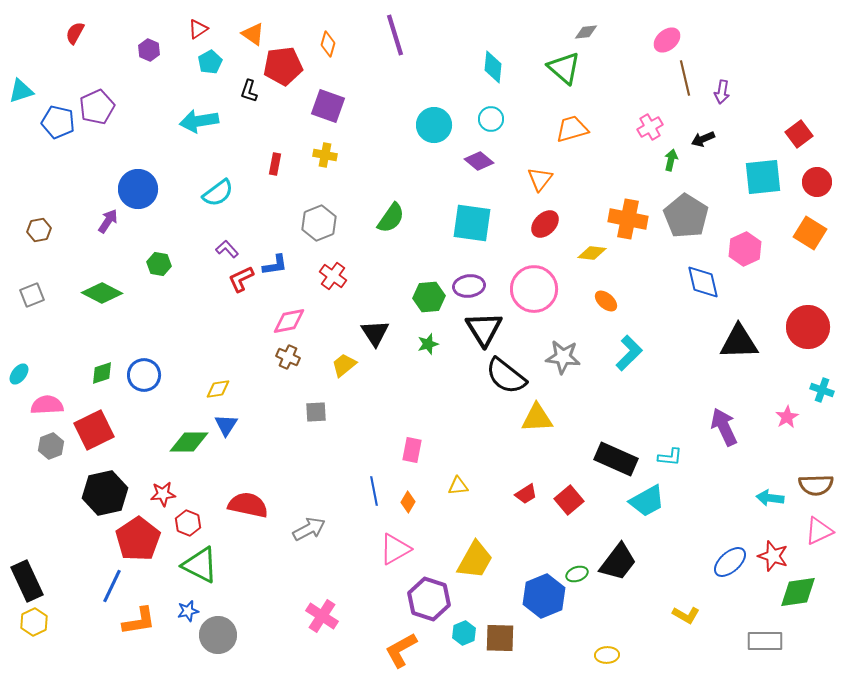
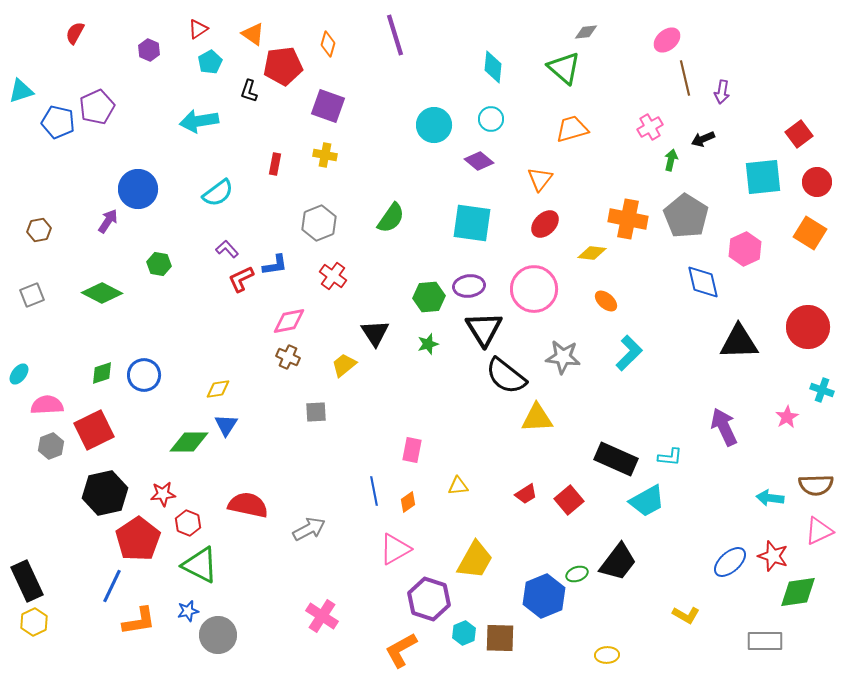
orange diamond at (408, 502): rotated 25 degrees clockwise
